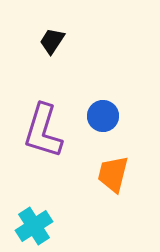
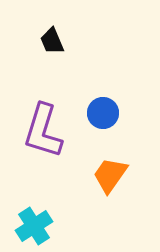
black trapezoid: rotated 56 degrees counterclockwise
blue circle: moved 3 px up
orange trapezoid: moved 3 px left, 1 px down; rotated 21 degrees clockwise
